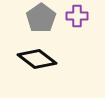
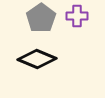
black diamond: rotated 15 degrees counterclockwise
